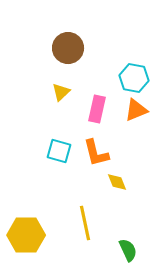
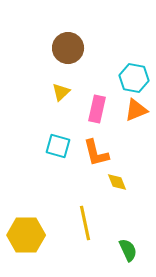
cyan square: moved 1 px left, 5 px up
